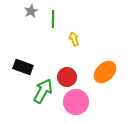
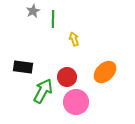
gray star: moved 2 px right
black rectangle: rotated 12 degrees counterclockwise
